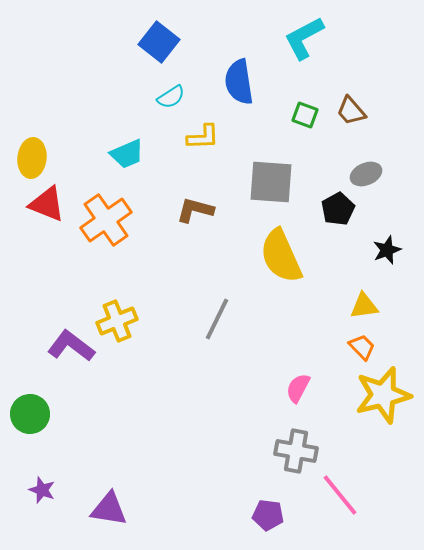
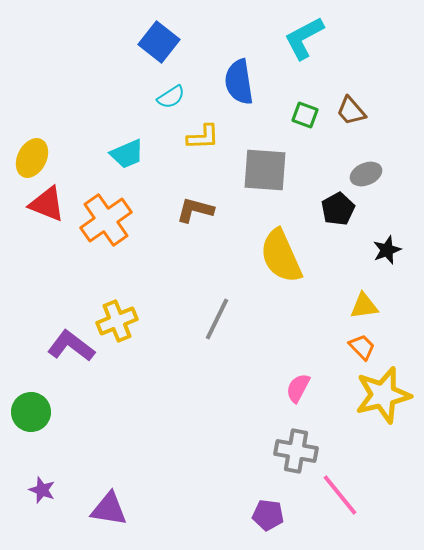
yellow ellipse: rotated 21 degrees clockwise
gray square: moved 6 px left, 12 px up
green circle: moved 1 px right, 2 px up
